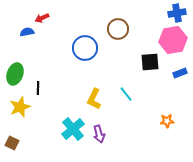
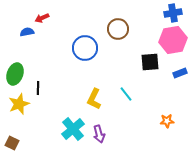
blue cross: moved 4 px left
yellow star: moved 1 px left, 3 px up
